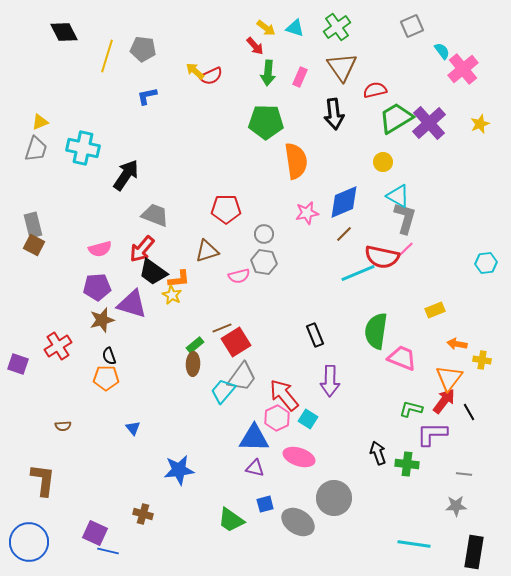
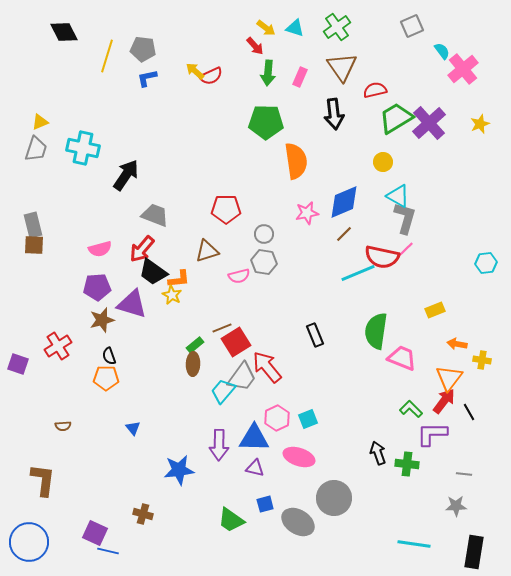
blue L-shape at (147, 96): moved 18 px up
brown square at (34, 245): rotated 25 degrees counterclockwise
purple arrow at (330, 381): moved 111 px left, 64 px down
red arrow at (284, 395): moved 17 px left, 28 px up
green L-shape at (411, 409): rotated 30 degrees clockwise
cyan square at (308, 419): rotated 36 degrees clockwise
